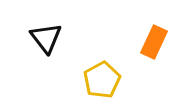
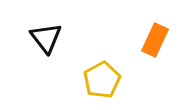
orange rectangle: moved 1 px right, 2 px up
